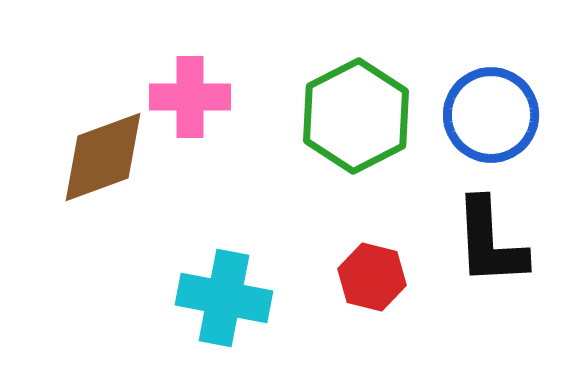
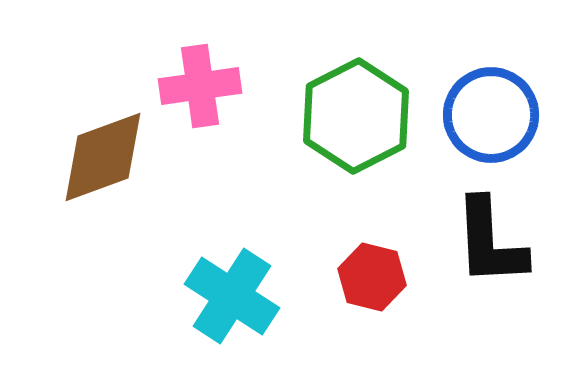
pink cross: moved 10 px right, 11 px up; rotated 8 degrees counterclockwise
cyan cross: moved 8 px right, 2 px up; rotated 22 degrees clockwise
